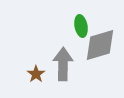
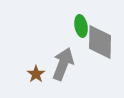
gray diamond: moved 3 px up; rotated 72 degrees counterclockwise
gray arrow: rotated 20 degrees clockwise
